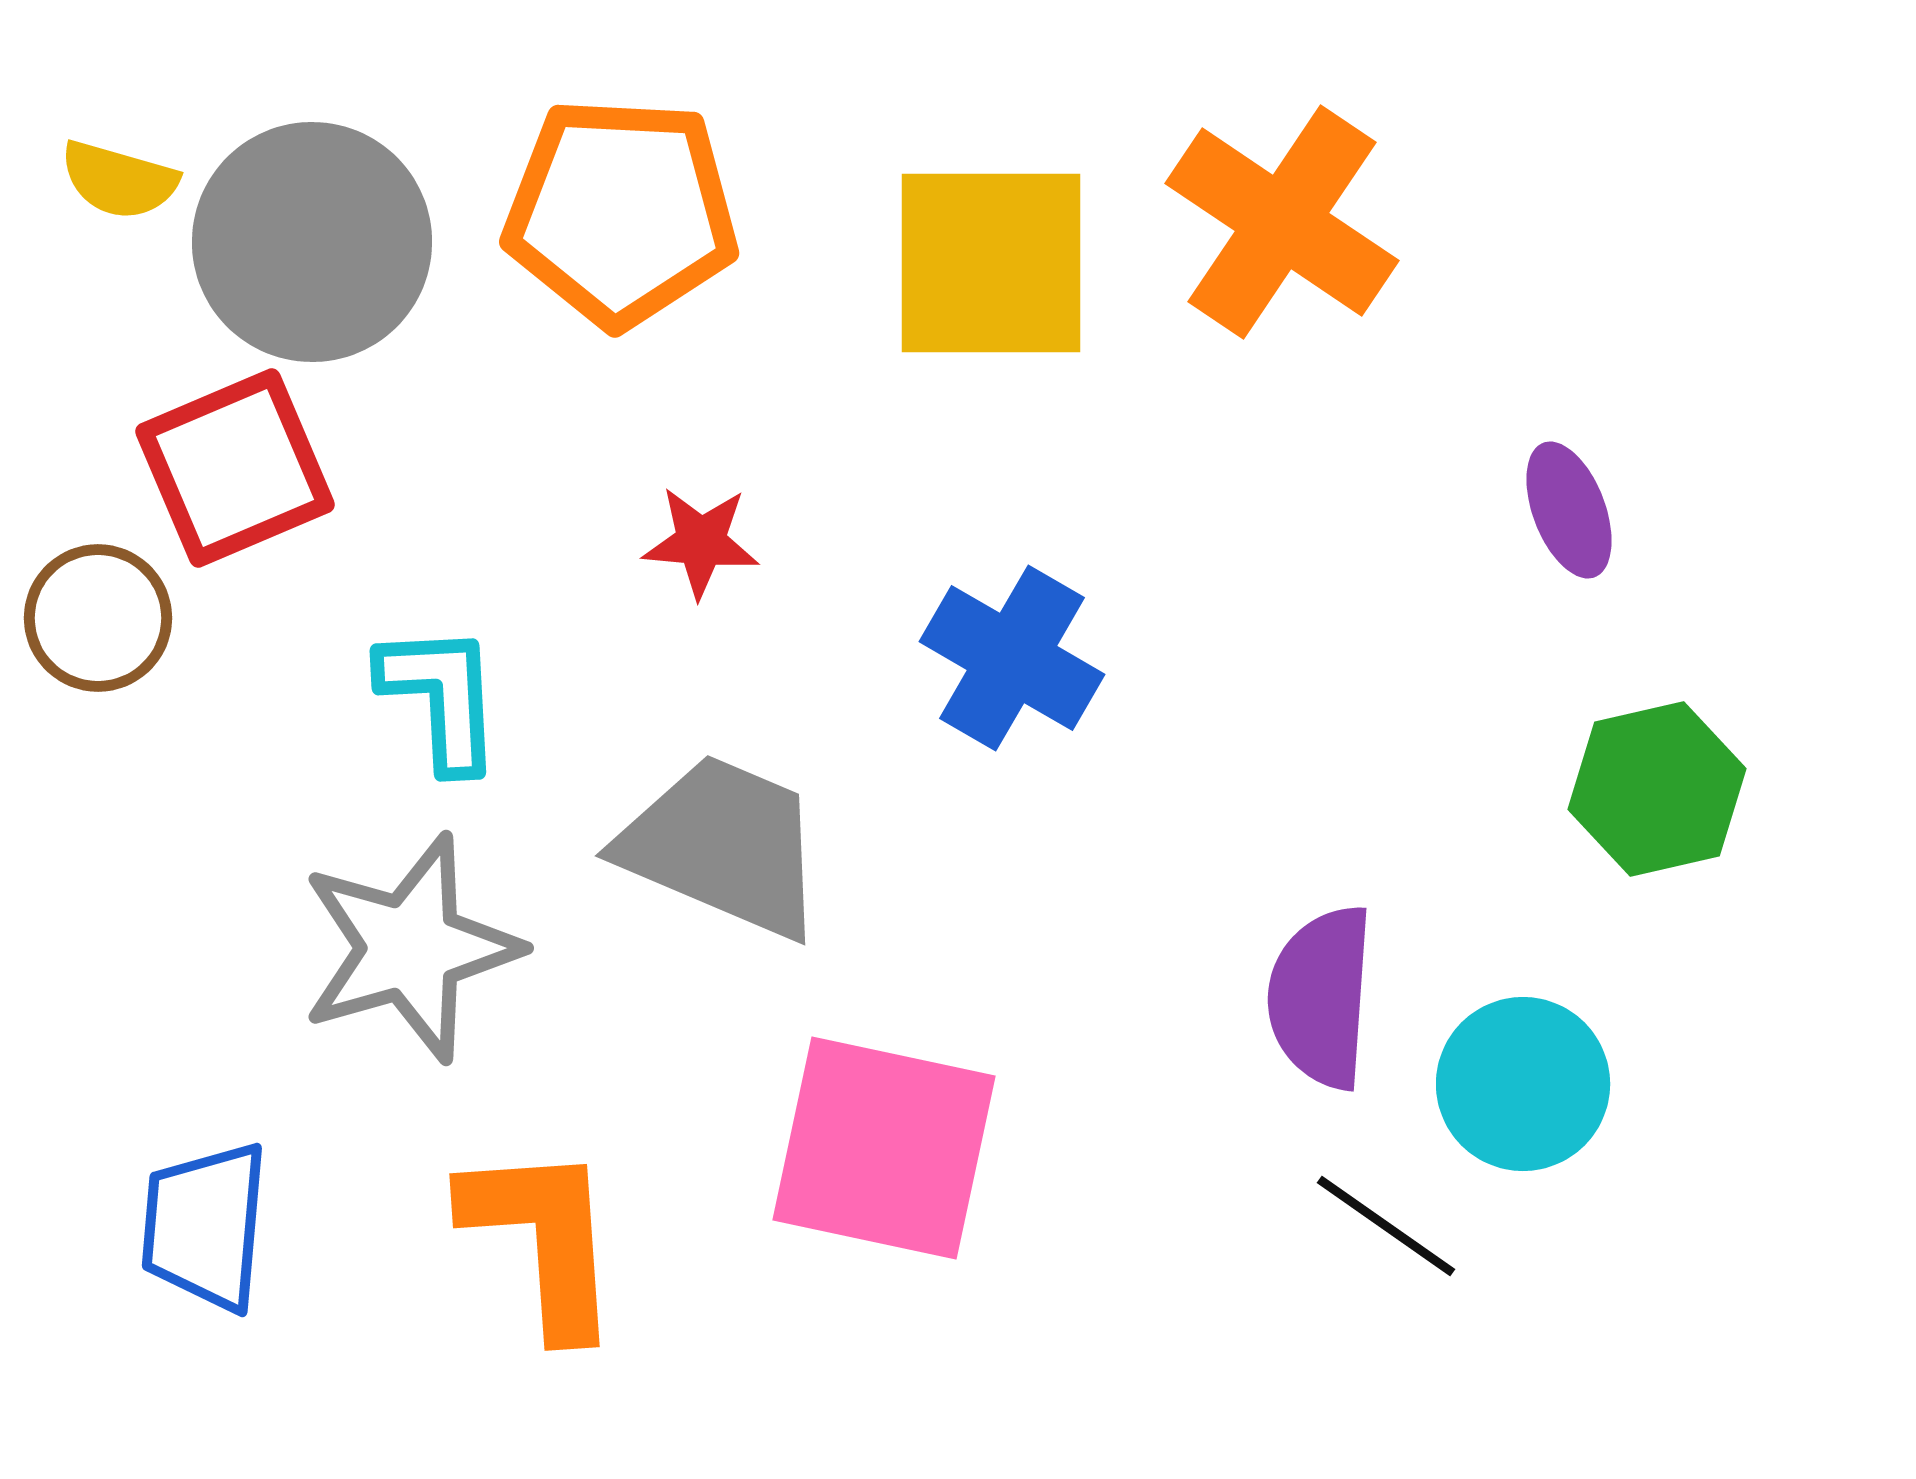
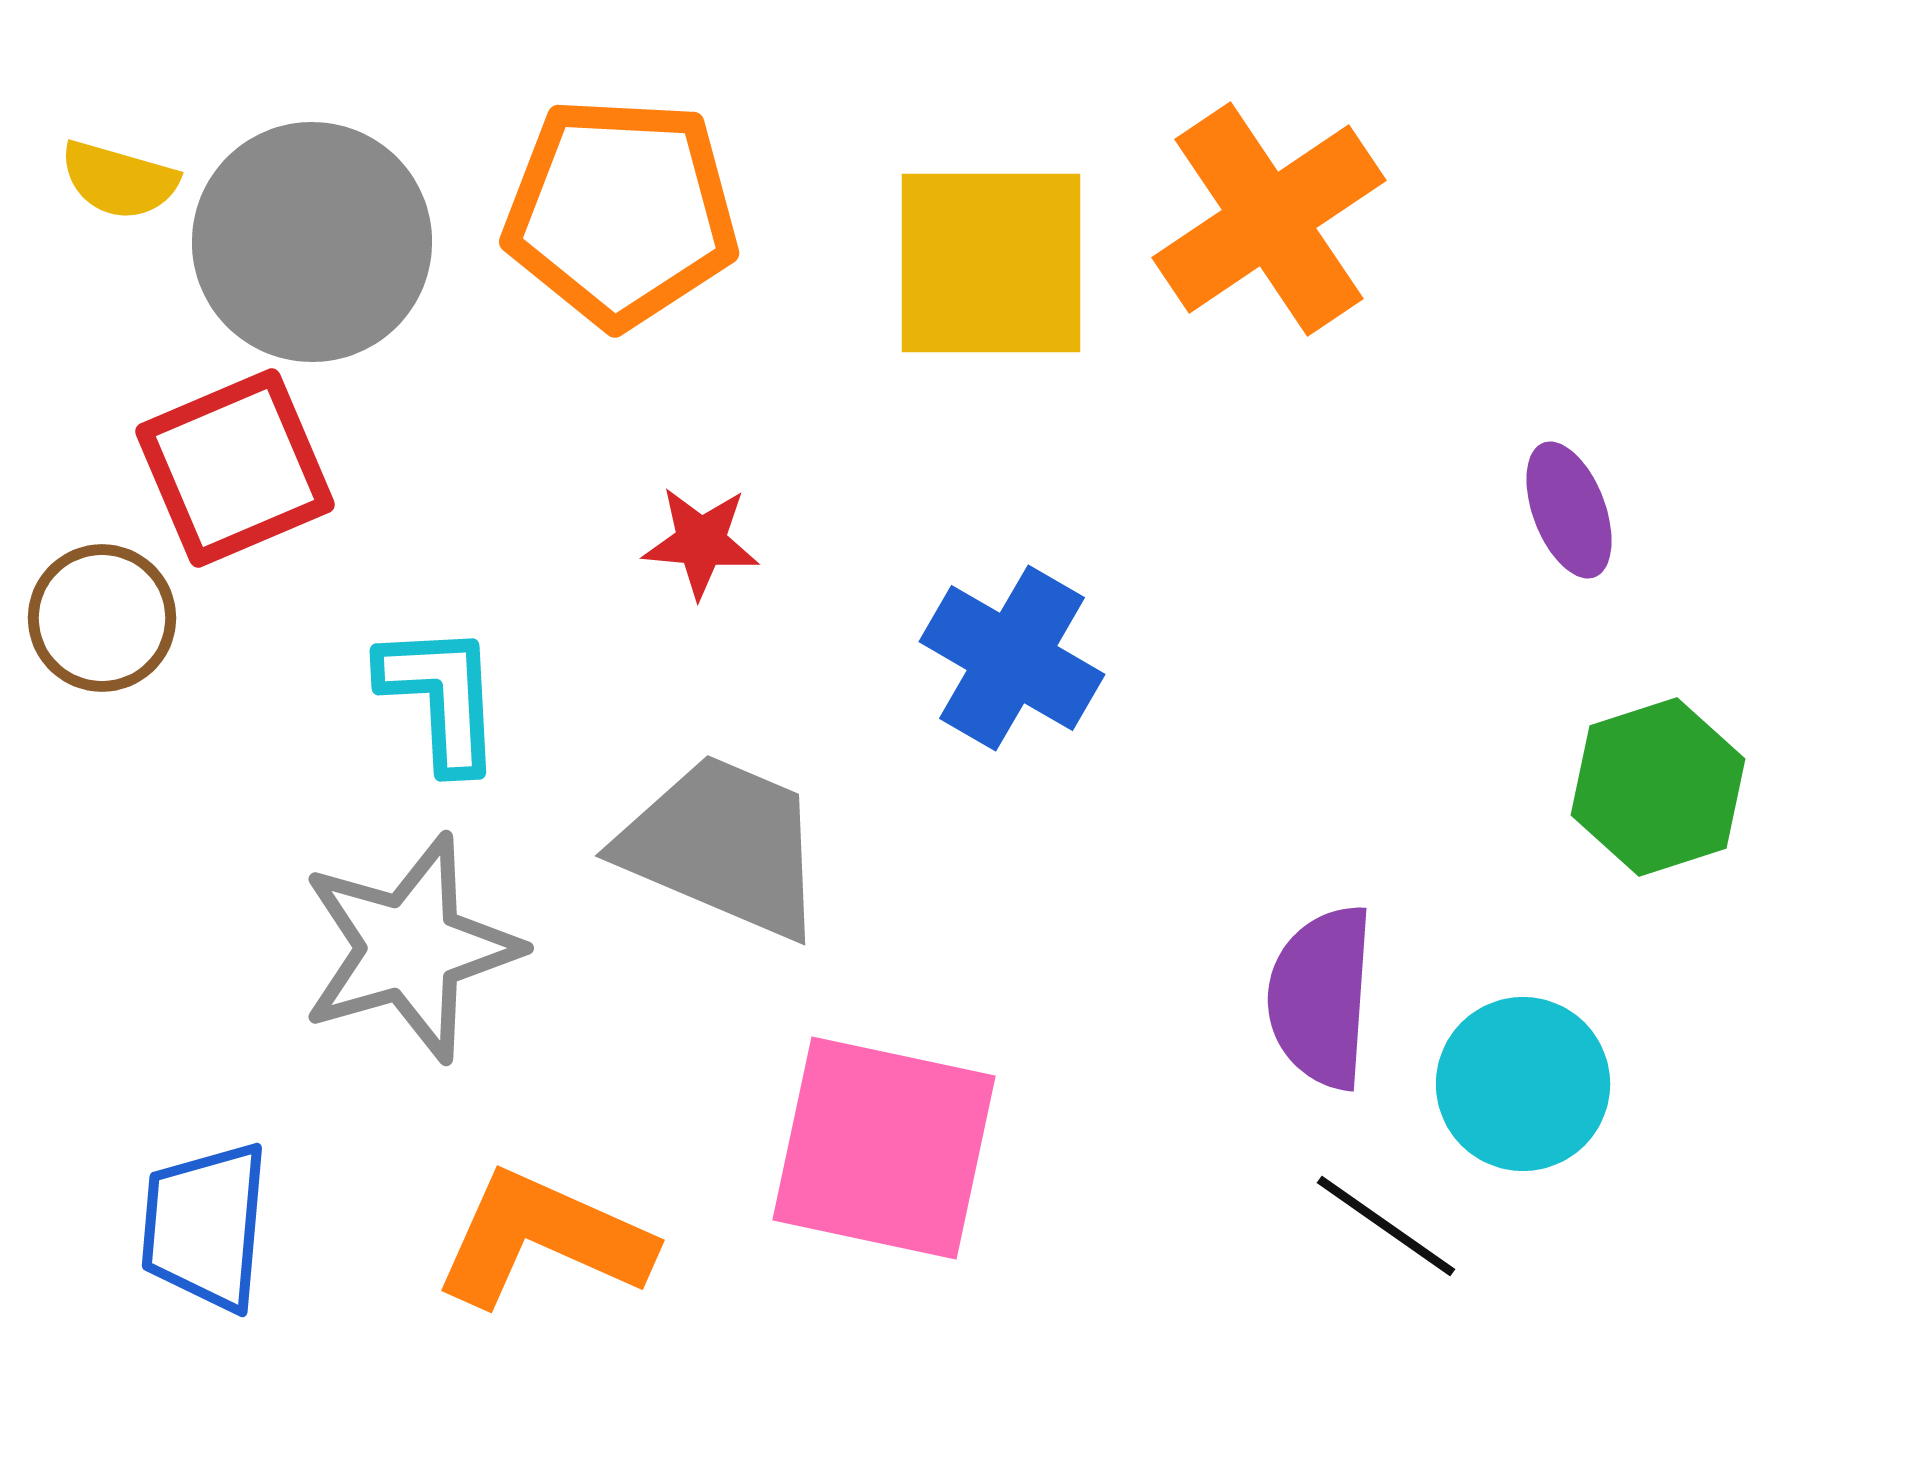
orange cross: moved 13 px left, 3 px up; rotated 22 degrees clockwise
brown circle: moved 4 px right
green hexagon: moved 1 px right, 2 px up; rotated 5 degrees counterclockwise
orange L-shape: rotated 62 degrees counterclockwise
